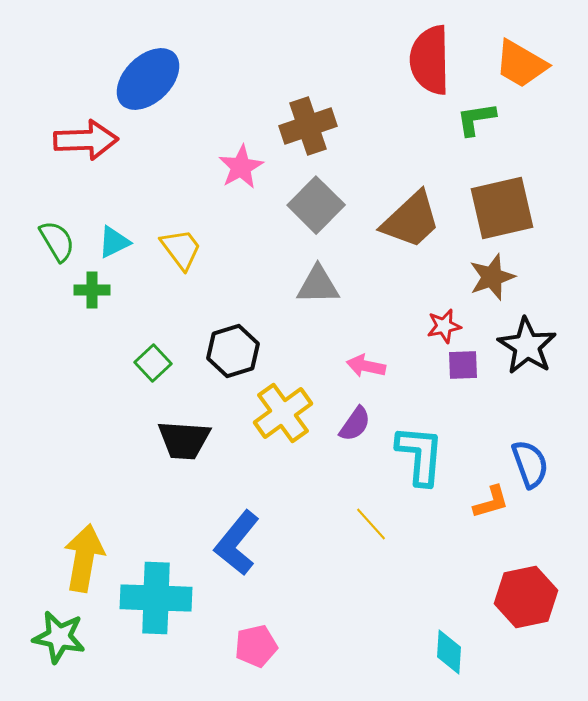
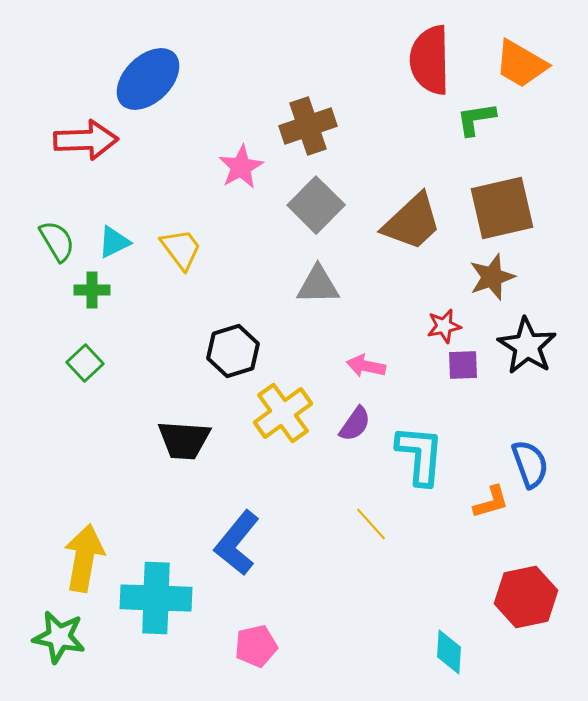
brown trapezoid: moved 1 px right, 2 px down
green square: moved 68 px left
